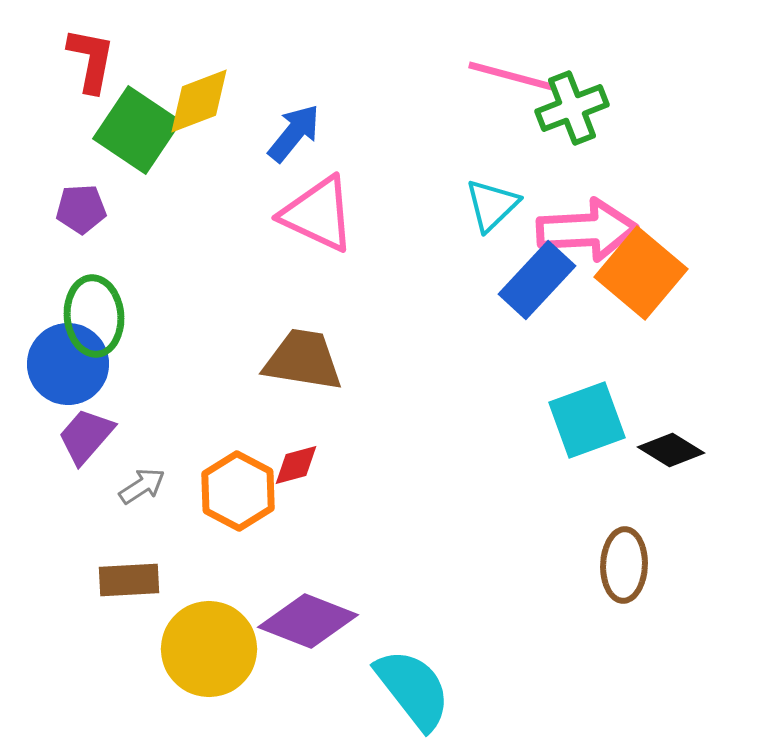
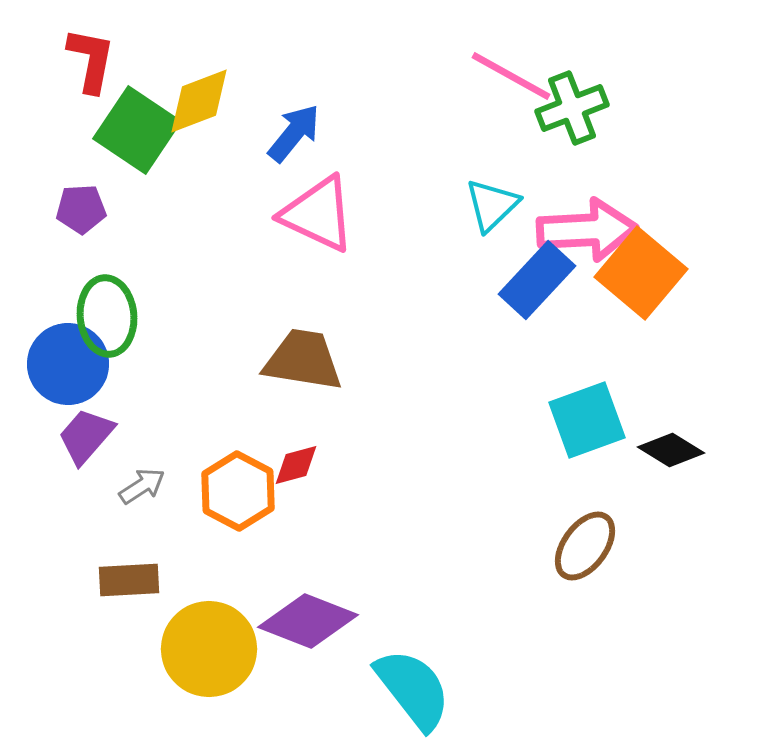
pink line: rotated 14 degrees clockwise
green ellipse: moved 13 px right
brown ellipse: moved 39 px left, 19 px up; rotated 34 degrees clockwise
